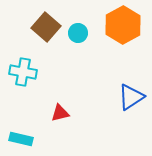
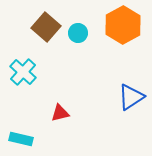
cyan cross: rotated 32 degrees clockwise
